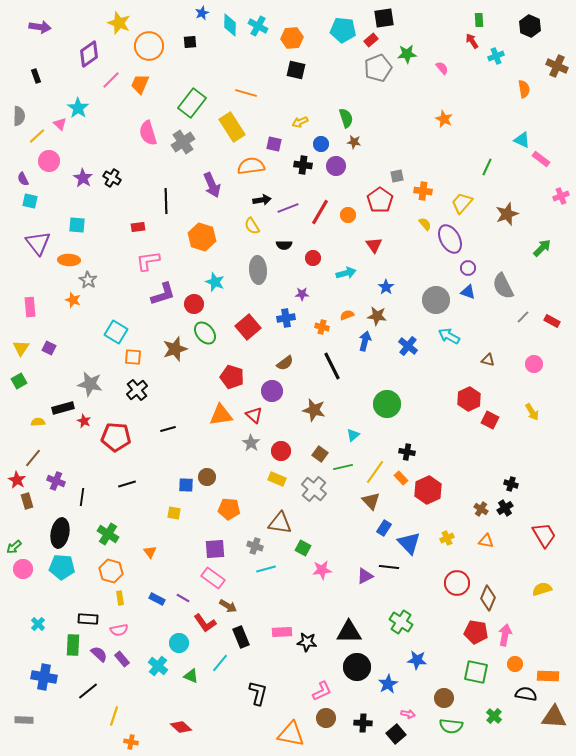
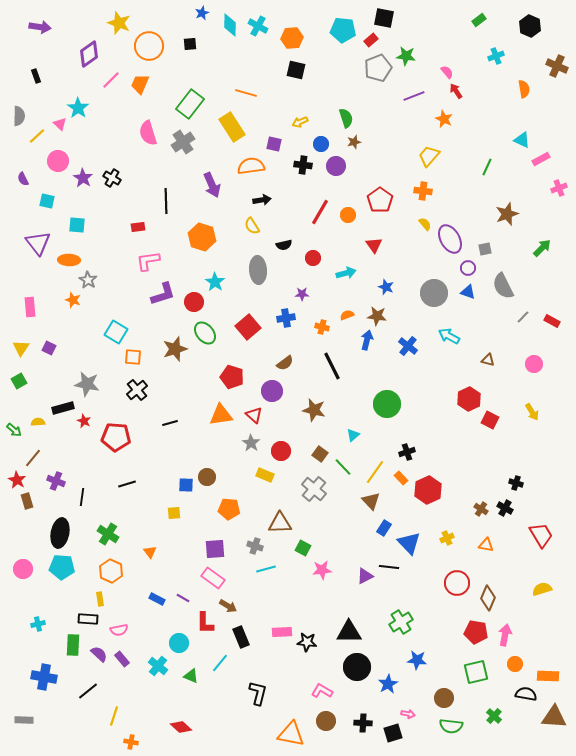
black square at (384, 18): rotated 20 degrees clockwise
green rectangle at (479, 20): rotated 56 degrees clockwise
red arrow at (472, 41): moved 16 px left, 50 px down
black square at (190, 42): moved 2 px down
green star at (407, 54): moved 1 px left, 2 px down; rotated 12 degrees clockwise
pink semicircle at (442, 68): moved 5 px right, 4 px down
green rectangle at (192, 103): moved 2 px left, 1 px down
brown star at (354, 142): rotated 24 degrees counterclockwise
pink rectangle at (541, 159): rotated 66 degrees counterclockwise
pink circle at (49, 161): moved 9 px right
gray square at (397, 176): moved 88 px right, 73 px down
pink cross at (561, 196): moved 2 px left, 8 px up
cyan square at (30, 201): moved 17 px right
yellow trapezoid at (462, 203): moved 33 px left, 47 px up
purple line at (288, 208): moved 126 px right, 112 px up
black semicircle at (284, 245): rotated 14 degrees counterclockwise
cyan star at (215, 282): rotated 12 degrees clockwise
blue star at (386, 287): rotated 14 degrees counterclockwise
gray circle at (436, 300): moved 2 px left, 7 px up
red circle at (194, 304): moved 2 px up
blue arrow at (365, 341): moved 2 px right, 1 px up
gray star at (90, 384): moved 3 px left
black line at (168, 429): moved 2 px right, 6 px up
black cross at (407, 452): rotated 28 degrees counterclockwise
green line at (343, 467): rotated 60 degrees clockwise
yellow rectangle at (277, 479): moved 12 px left, 4 px up
black cross at (511, 484): moved 5 px right, 1 px up
black cross at (505, 508): rotated 28 degrees counterclockwise
yellow square at (174, 513): rotated 16 degrees counterclockwise
brown triangle at (280, 523): rotated 10 degrees counterclockwise
red trapezoid at (544, 535): moved 3 px left
orange triangle at (486, 541): moved 4 px down
green arrow at (14, 547): moved 117 px up; rotated 98 degrees counterclockwise
orange hexagon at (111, 571): rotated 10 degrees clockwise
yellow rectangle at (120, 598): moved 20 px left, 1 px down
green cross at (401, 622): rotated 25 degrees clockwise
red L-shape at (205, 623): rotated 35 degrees clockwise
cyan cross at (38, 624): rotated 32 degrees clockwise
green square at (476, 672): rotated 25 degrees counterclockwise
pink L-shape at (322, 691): rotated 125 degrees counterclockwise
brown circle at (326, 718): moved 3 px down
black square at (396, 734): moved 3 px left, 1 px up; rotated 24 degrees clockwise
